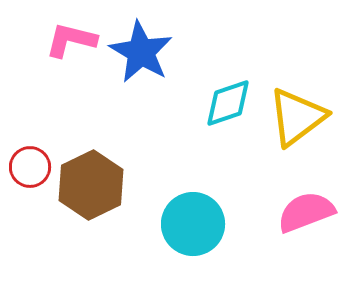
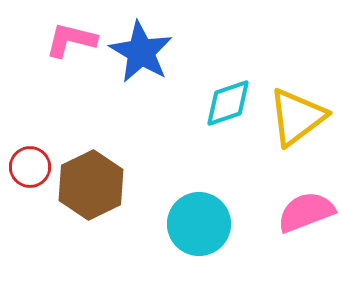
cyan circle: moved 6 px right
